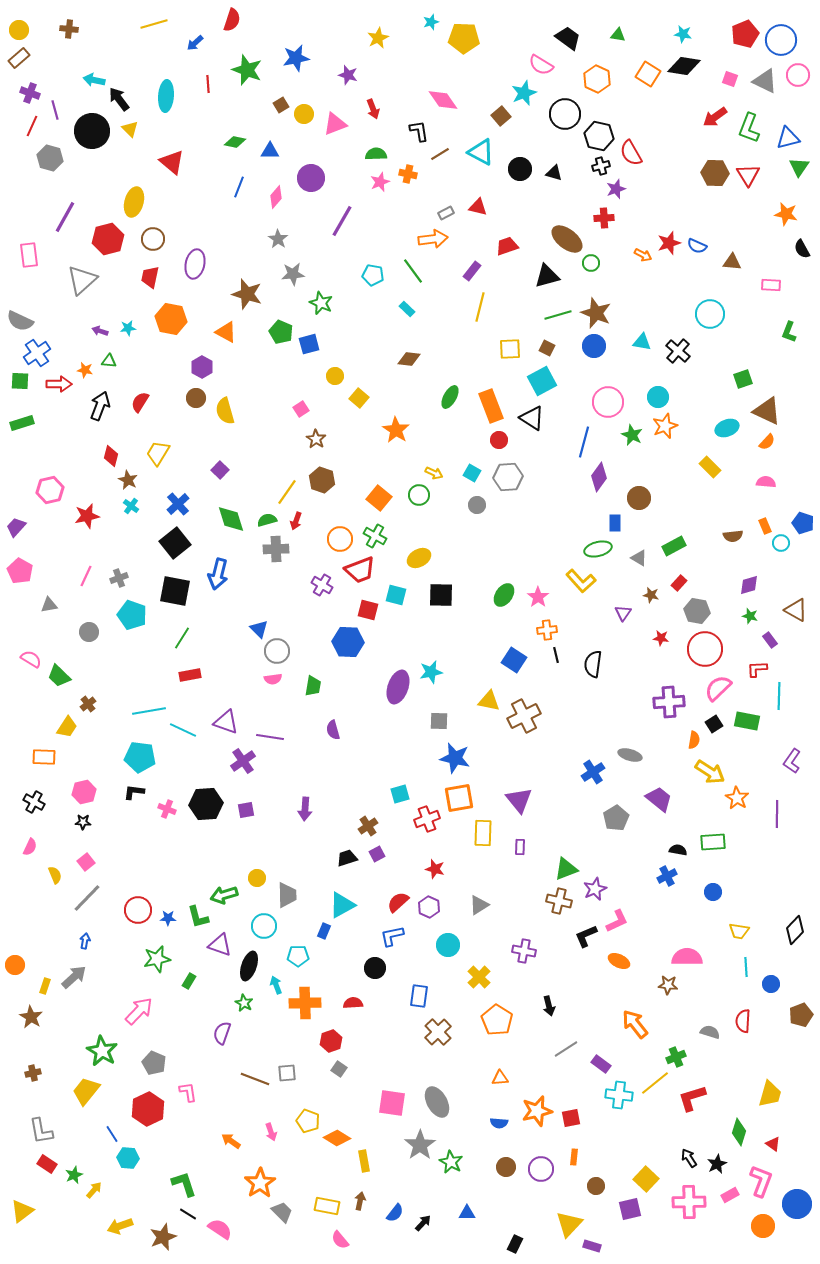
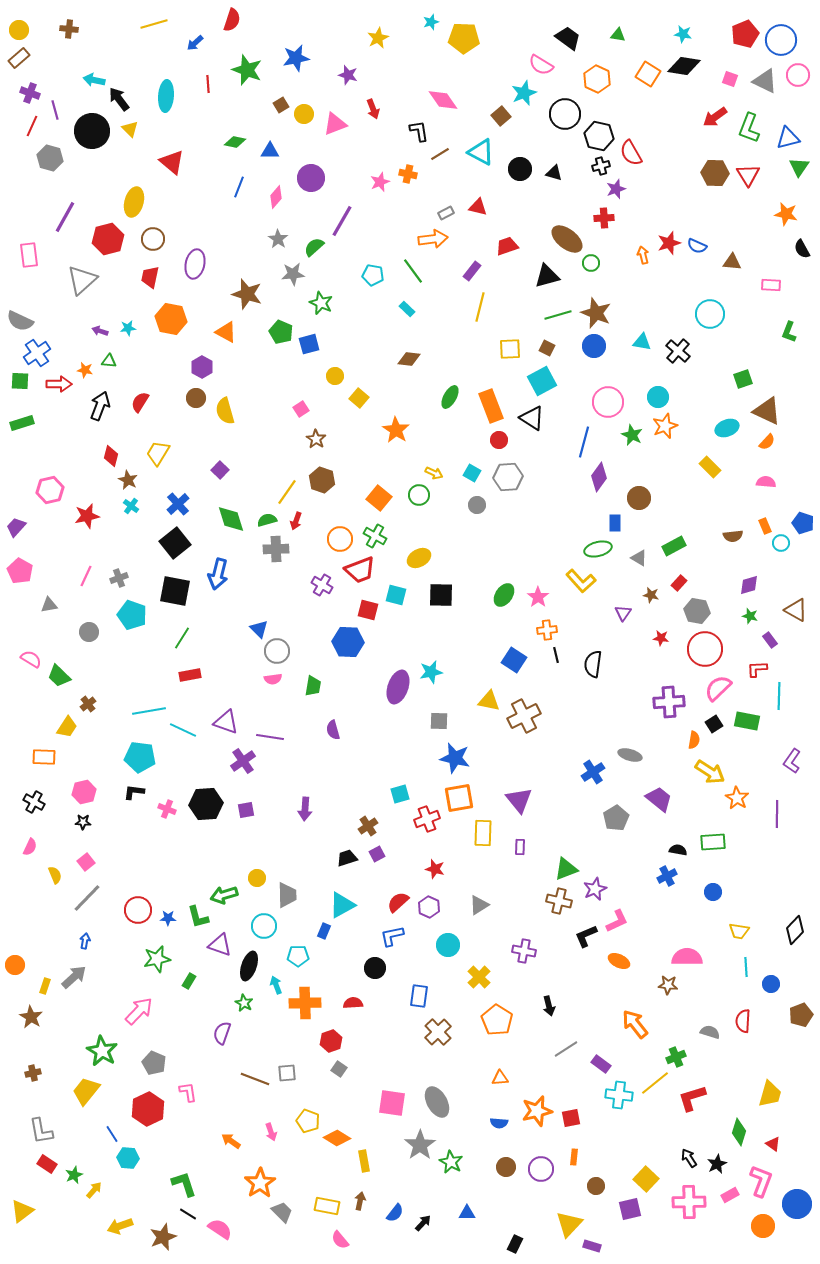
green semicircle at (376, 154): moved 62 px left, 93 px down; rotated 40 degrees counterclockwise
orange arrow at (643, 255): rotated 132 degrees counterclockwise
